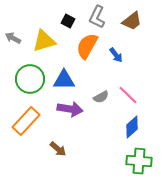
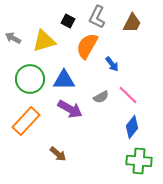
brown trapezoid: moved 2 px down; rotated 25 degrees counterclockwise
blue arrow: moved 4 px left, 9 px down
purple arrow: rotated 20 degrees clockwise
blue diamond: rotated 10 degrees counterclockwise
brown arrow: moved 5 px down
